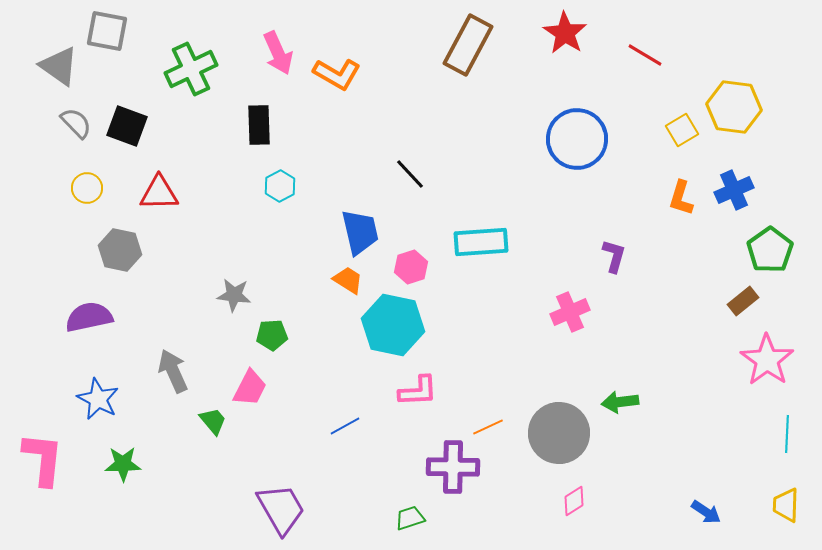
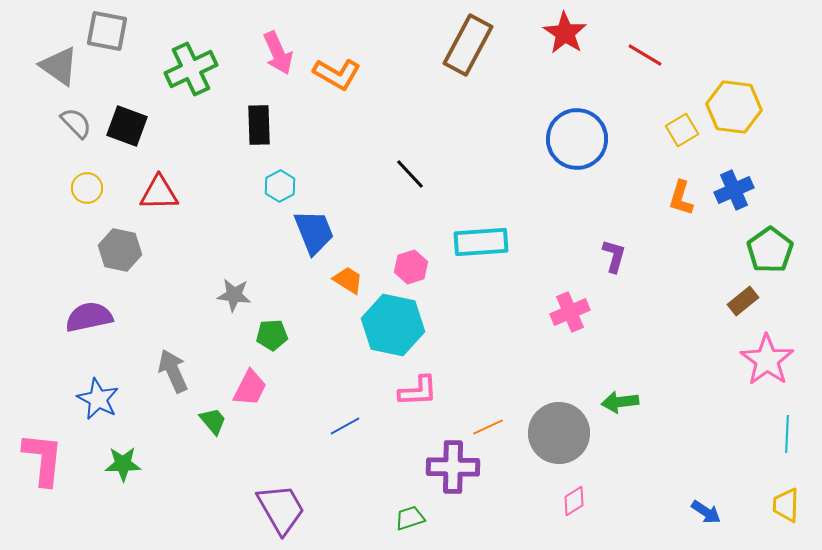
blue trapezoid at (360, 232): moved 46 px left; rotated 9 degrees counterclockwise
